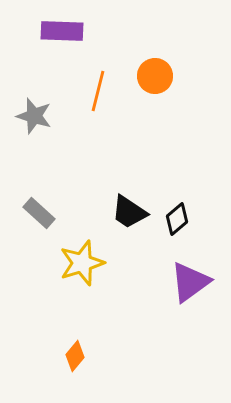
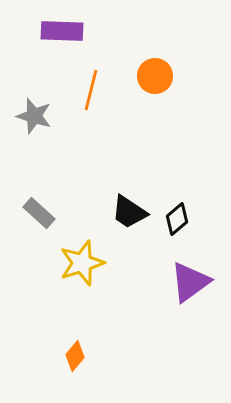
orange line: moved 7 px left, 1 px up
